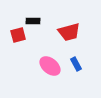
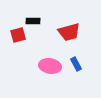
pink ellipse: rotated 30 degrees counterclockwise
